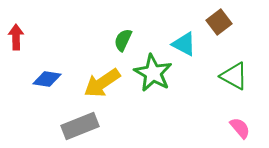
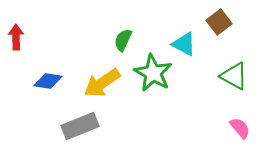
blue diamond: moved 1 px right, 2 px down
